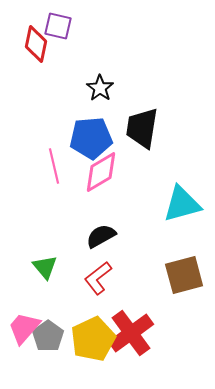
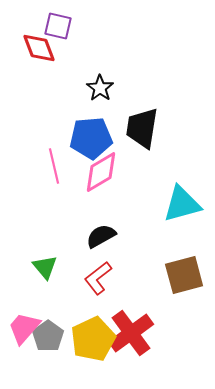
red diamond: moved 3 px right, 4 px down; rotated 33 degrees counterclockwise
